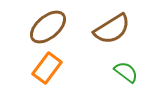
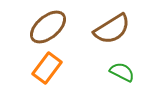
green semicircle: moved 4 px left; rotated 10 degrees counterclockwise
